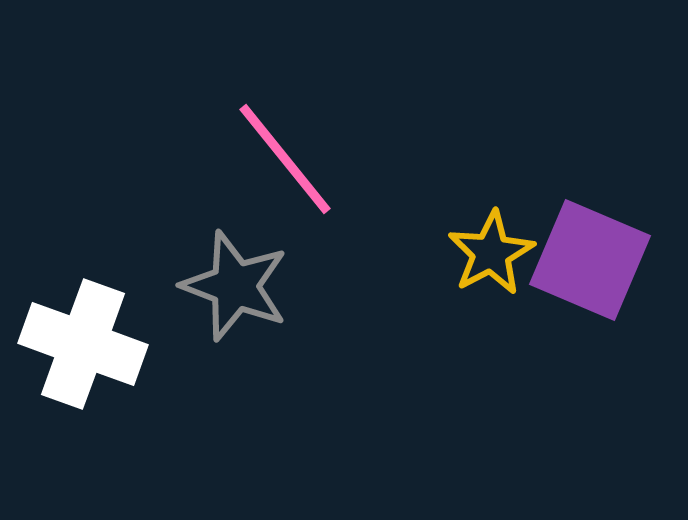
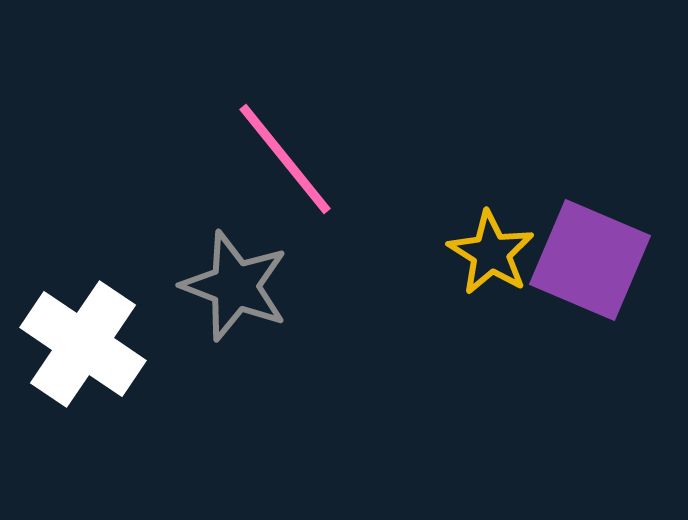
yellow star: rotated 12 degrees counterclockwise
white cross: rotated 14 degrees clockwise
